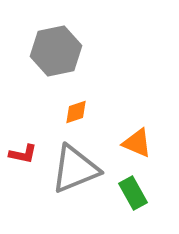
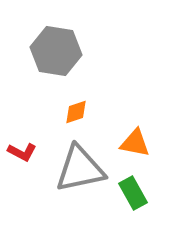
gray hexagon: rotated 21 degrees clockwise
orange triangle: moved 2 px left; rotated 12 degrees counterclockwise
red L-shape: moved 1 px left, 2 px up; rotated 16 degrees clockwise
gray triangle: moved 5 px right; rotated 10 degrees clockwise
